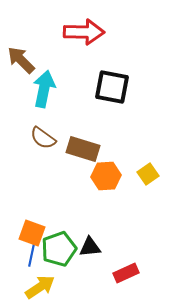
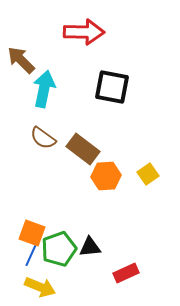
brown rectangle: rotated 20 degrees clockwise
blue line: rotated 12 degrees clockwise
yellow arrow: rotated 56 degrees clockwise
